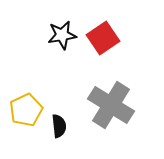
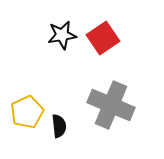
gray cross: rotated 9 degrees counterclockwise
yellow pentagon: moved 1 px right, 2 px down
